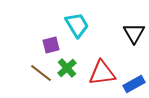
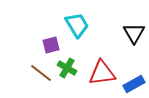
green cross: rotated 18 degrees counterclockwise
